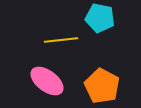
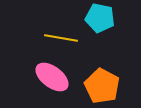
yellow line: moved 2 px up; rotated 16 degrees clockwise
pink ellipse: moved 5 px right, 4 px up
